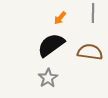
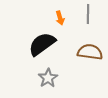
gray line: moved 5 px left, 1 px down
orange arrow: rotated 56 degrees counterclockwise
black semicircle: moved 9 px left, 1 px up
